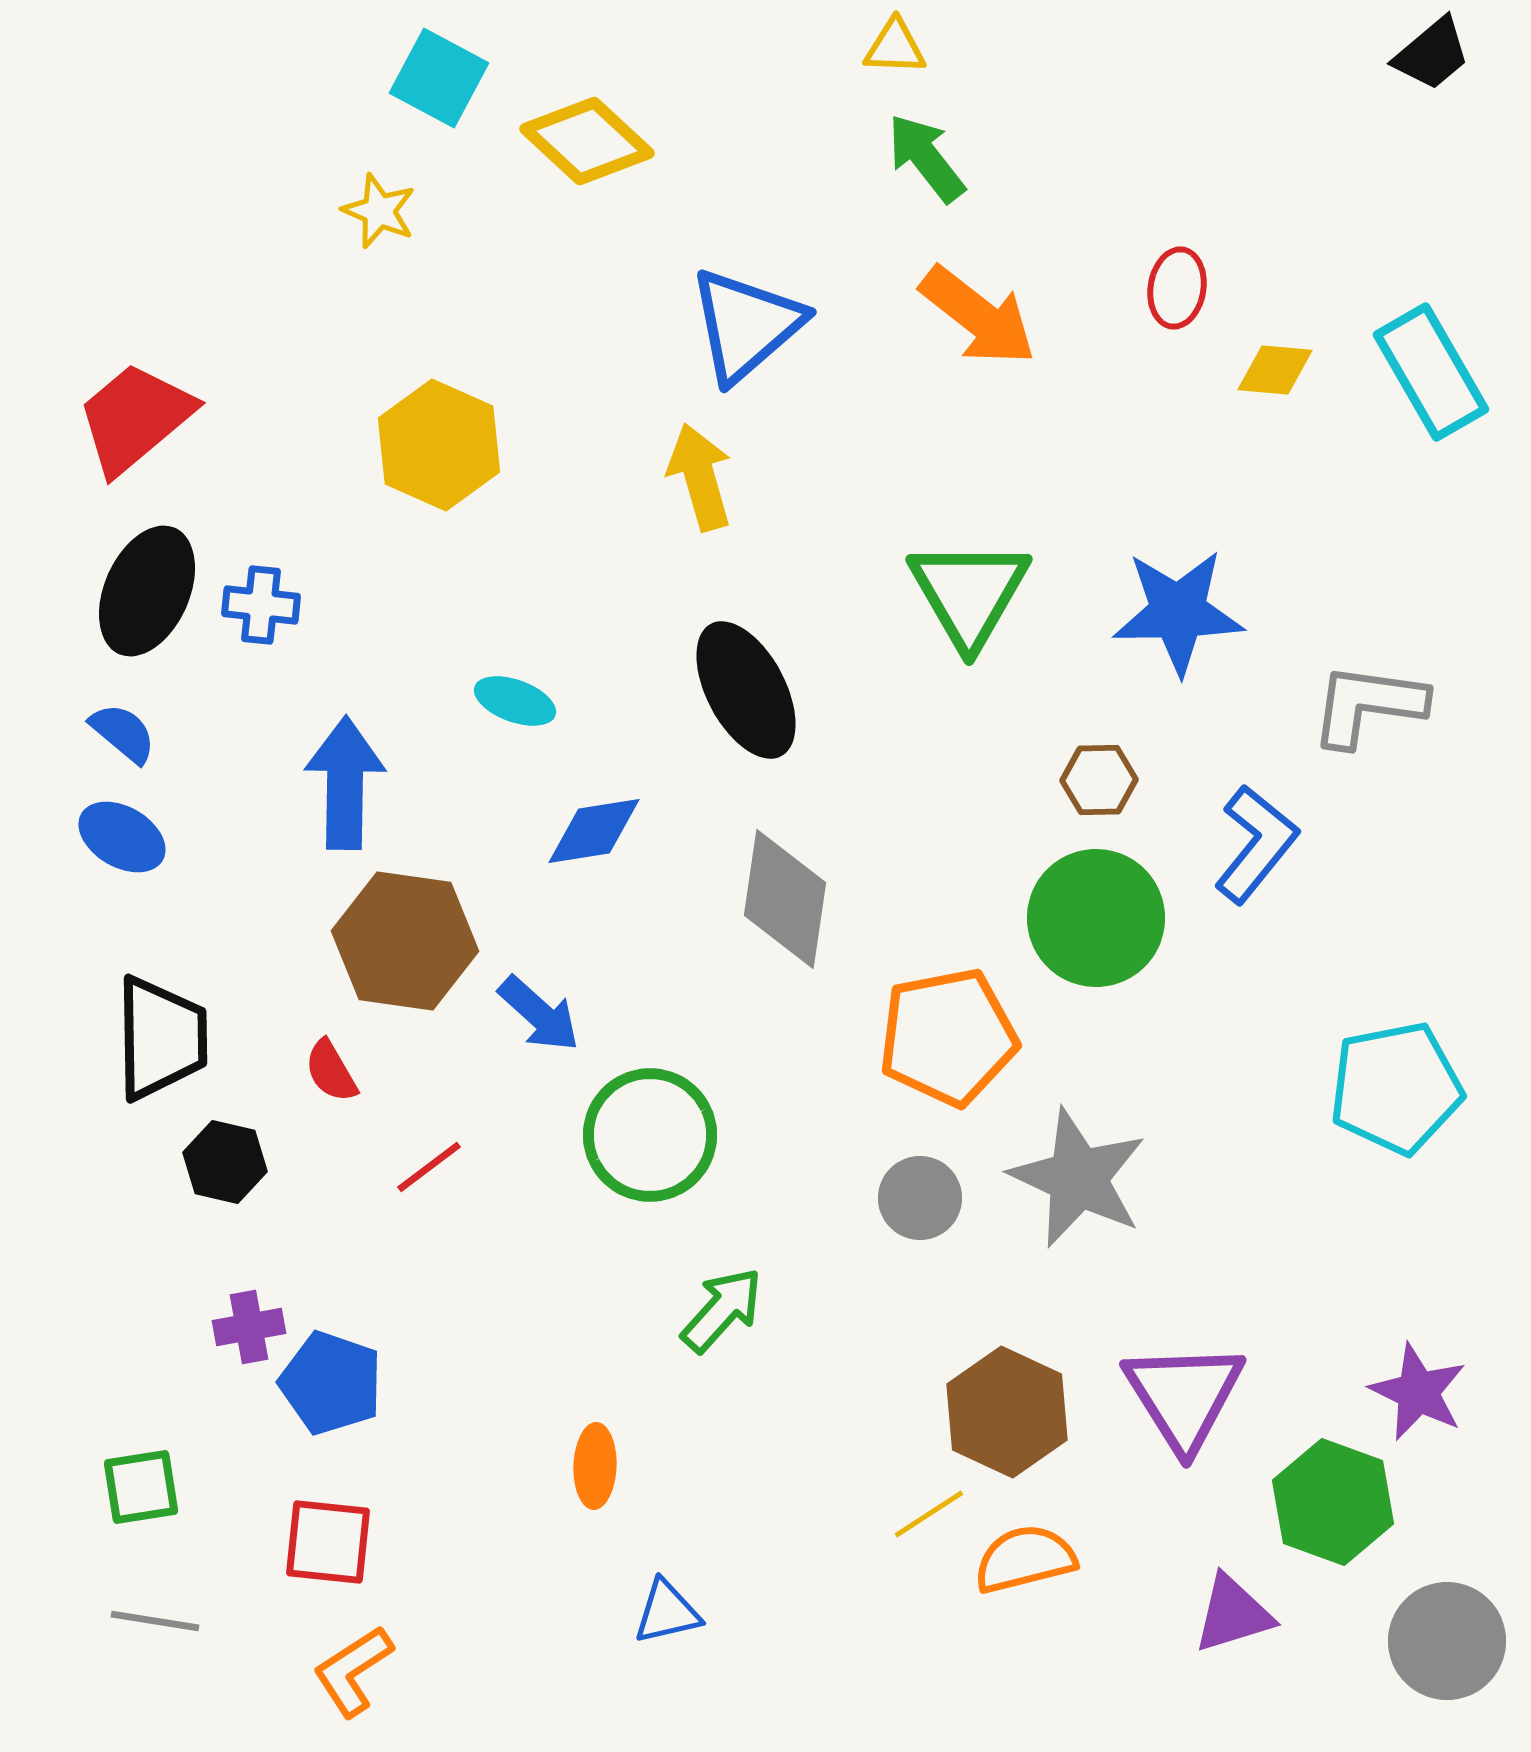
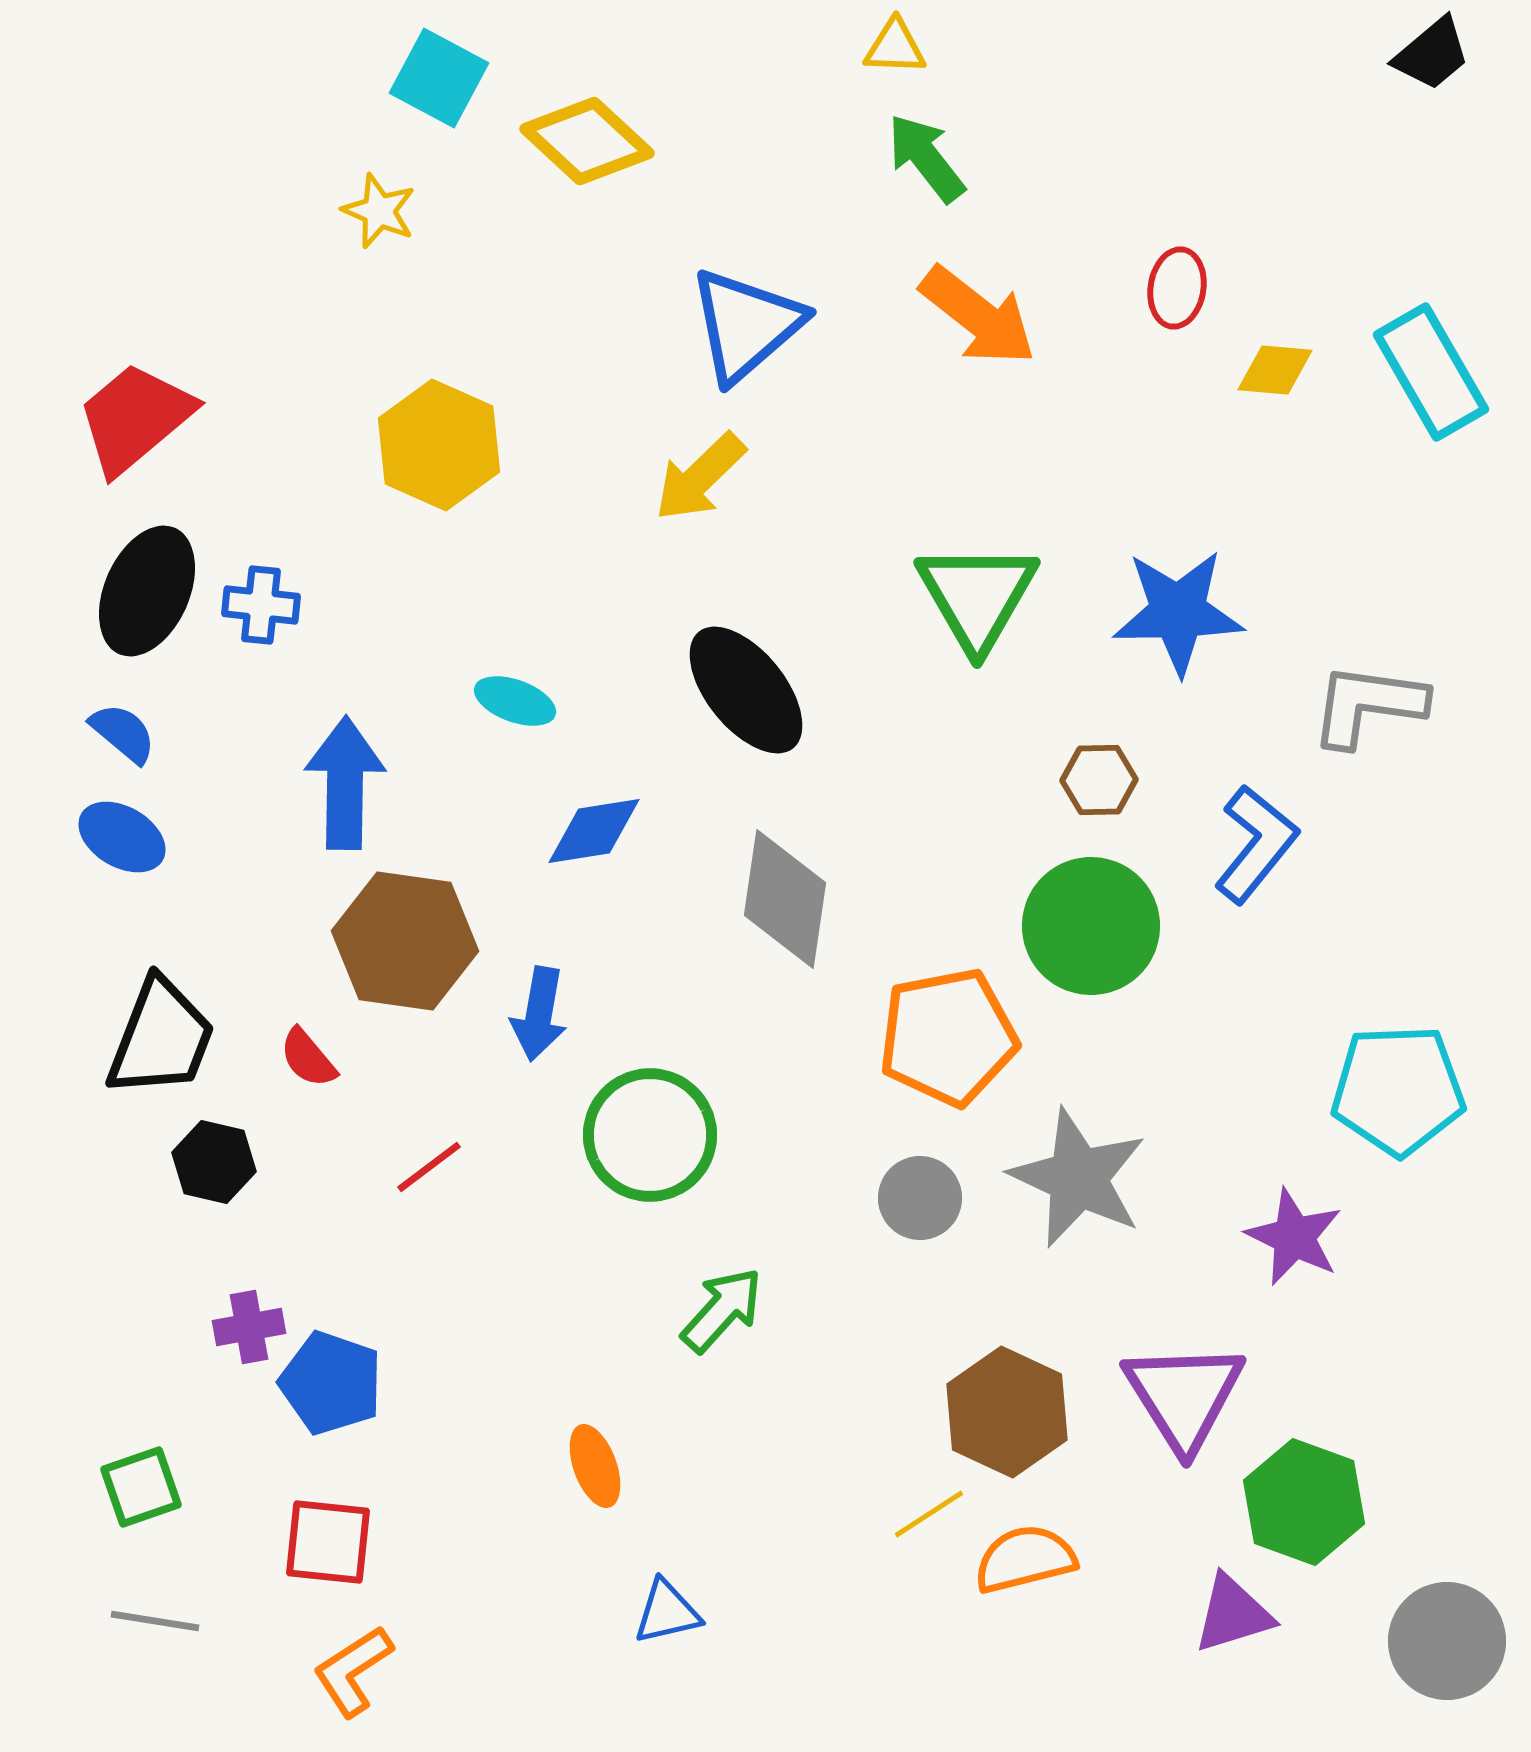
yellow arrow at (700, 477): rotated 118 degrees counterclockwise
green triangle at (969, 593): moved 8 px right, 3 px down
black ellipse at (746, 690): rotated 11 degrees counterclockwise
green circle at (1096, 918): moved 5 px left, 8 px down
blue arrow at (539, 1014): rotated 58 degrees clockwise
black trapezoid at (161, 1038): rotated 22 degrees clockwise
red semicircle at (331, 1071): moved 23 px left, 13 px up; rotated 10 degrees counterclockwise
cyan pentagon at (1396, 1088): moved 2 px right, 2 px down; rotated 9 degrees clockwise
black hexagon at (225, 1162): moved 11 px left
purple star at (1418, 1392): moved 124 px left, 155 px up
orange ellipse at (595, 1466): rotated 22 degrees counterclockwise
green square at (141, 1487): rotated 10 degrees counterclockwise
green hexagon at (1333, 1502): moved 29 px left
